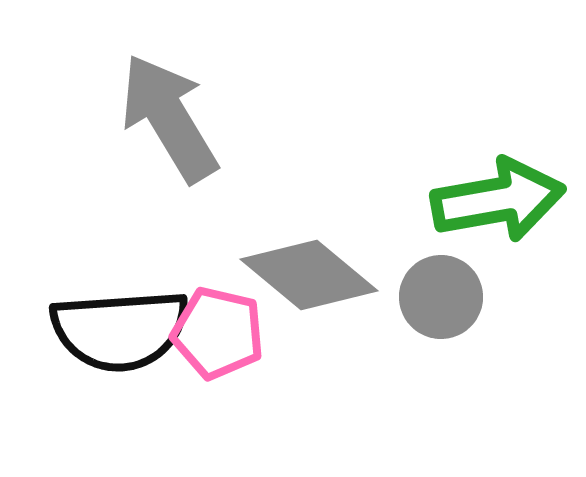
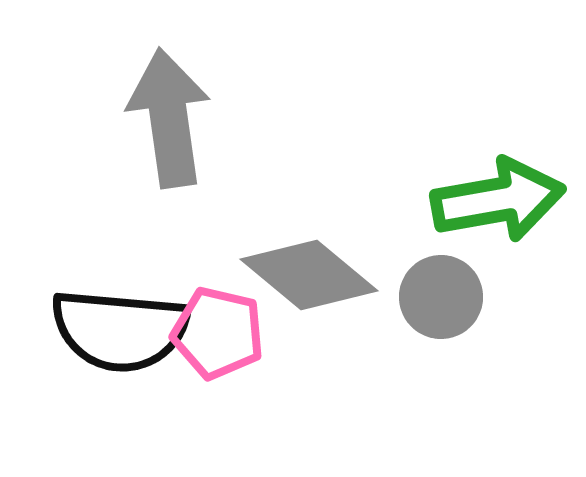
gray arrow: rotated 23 degrees clockwise
black semicircle: rotated 9 degrees clockwise
